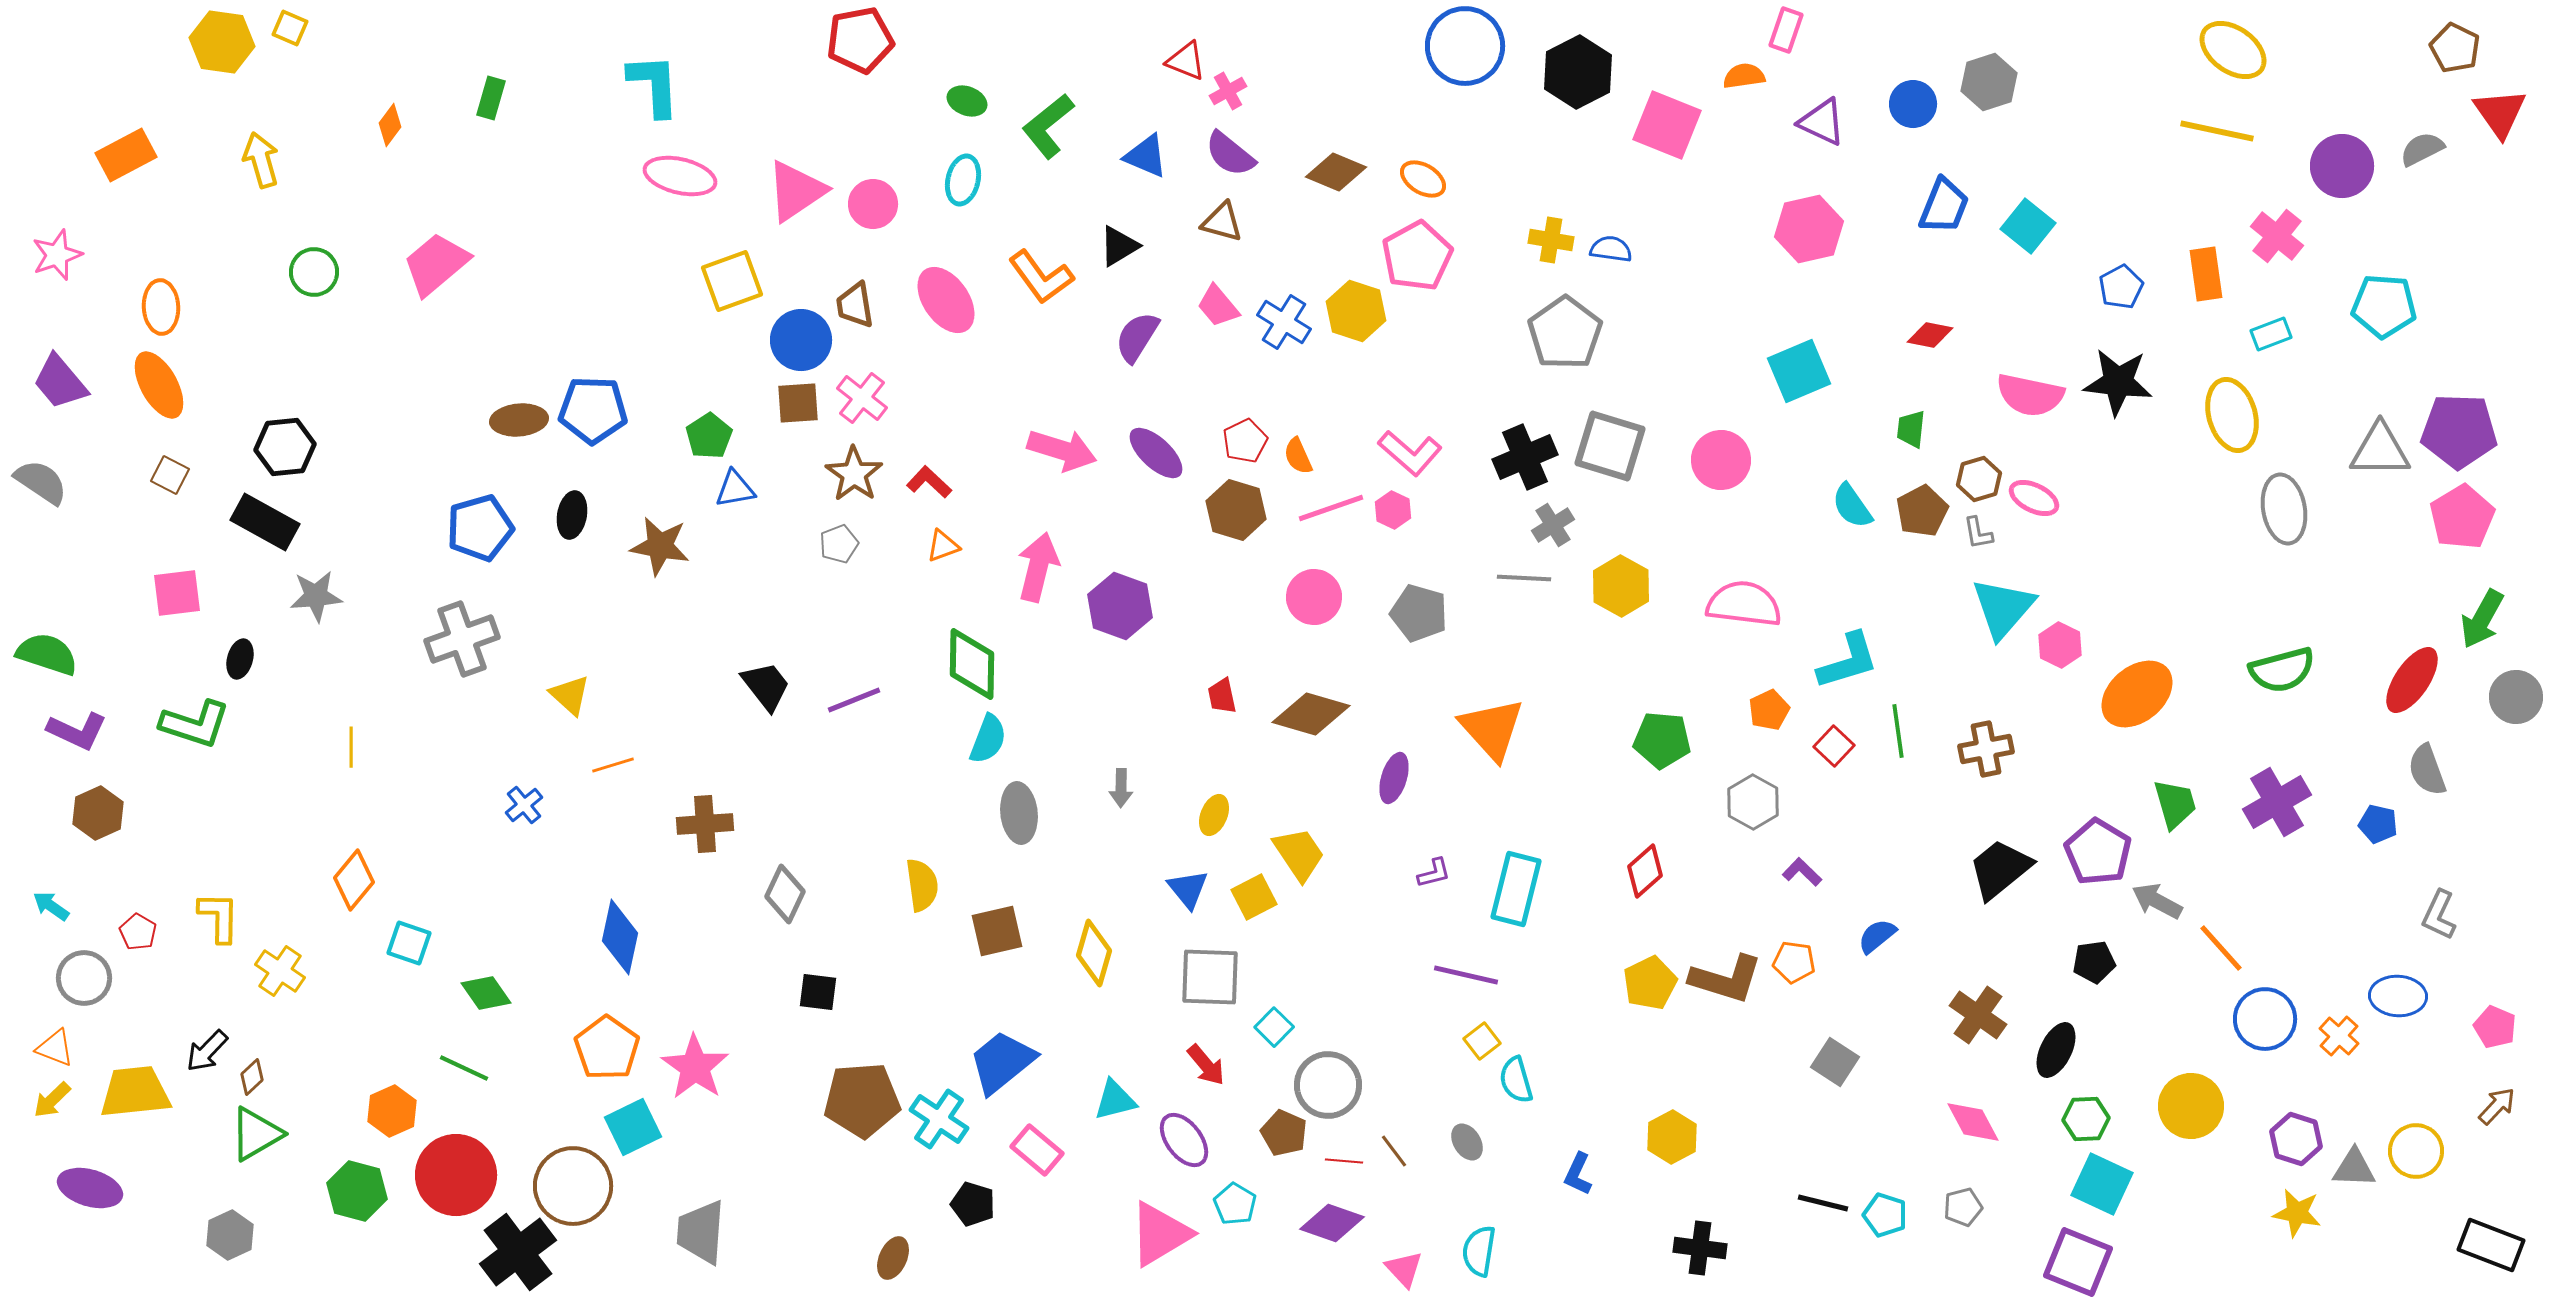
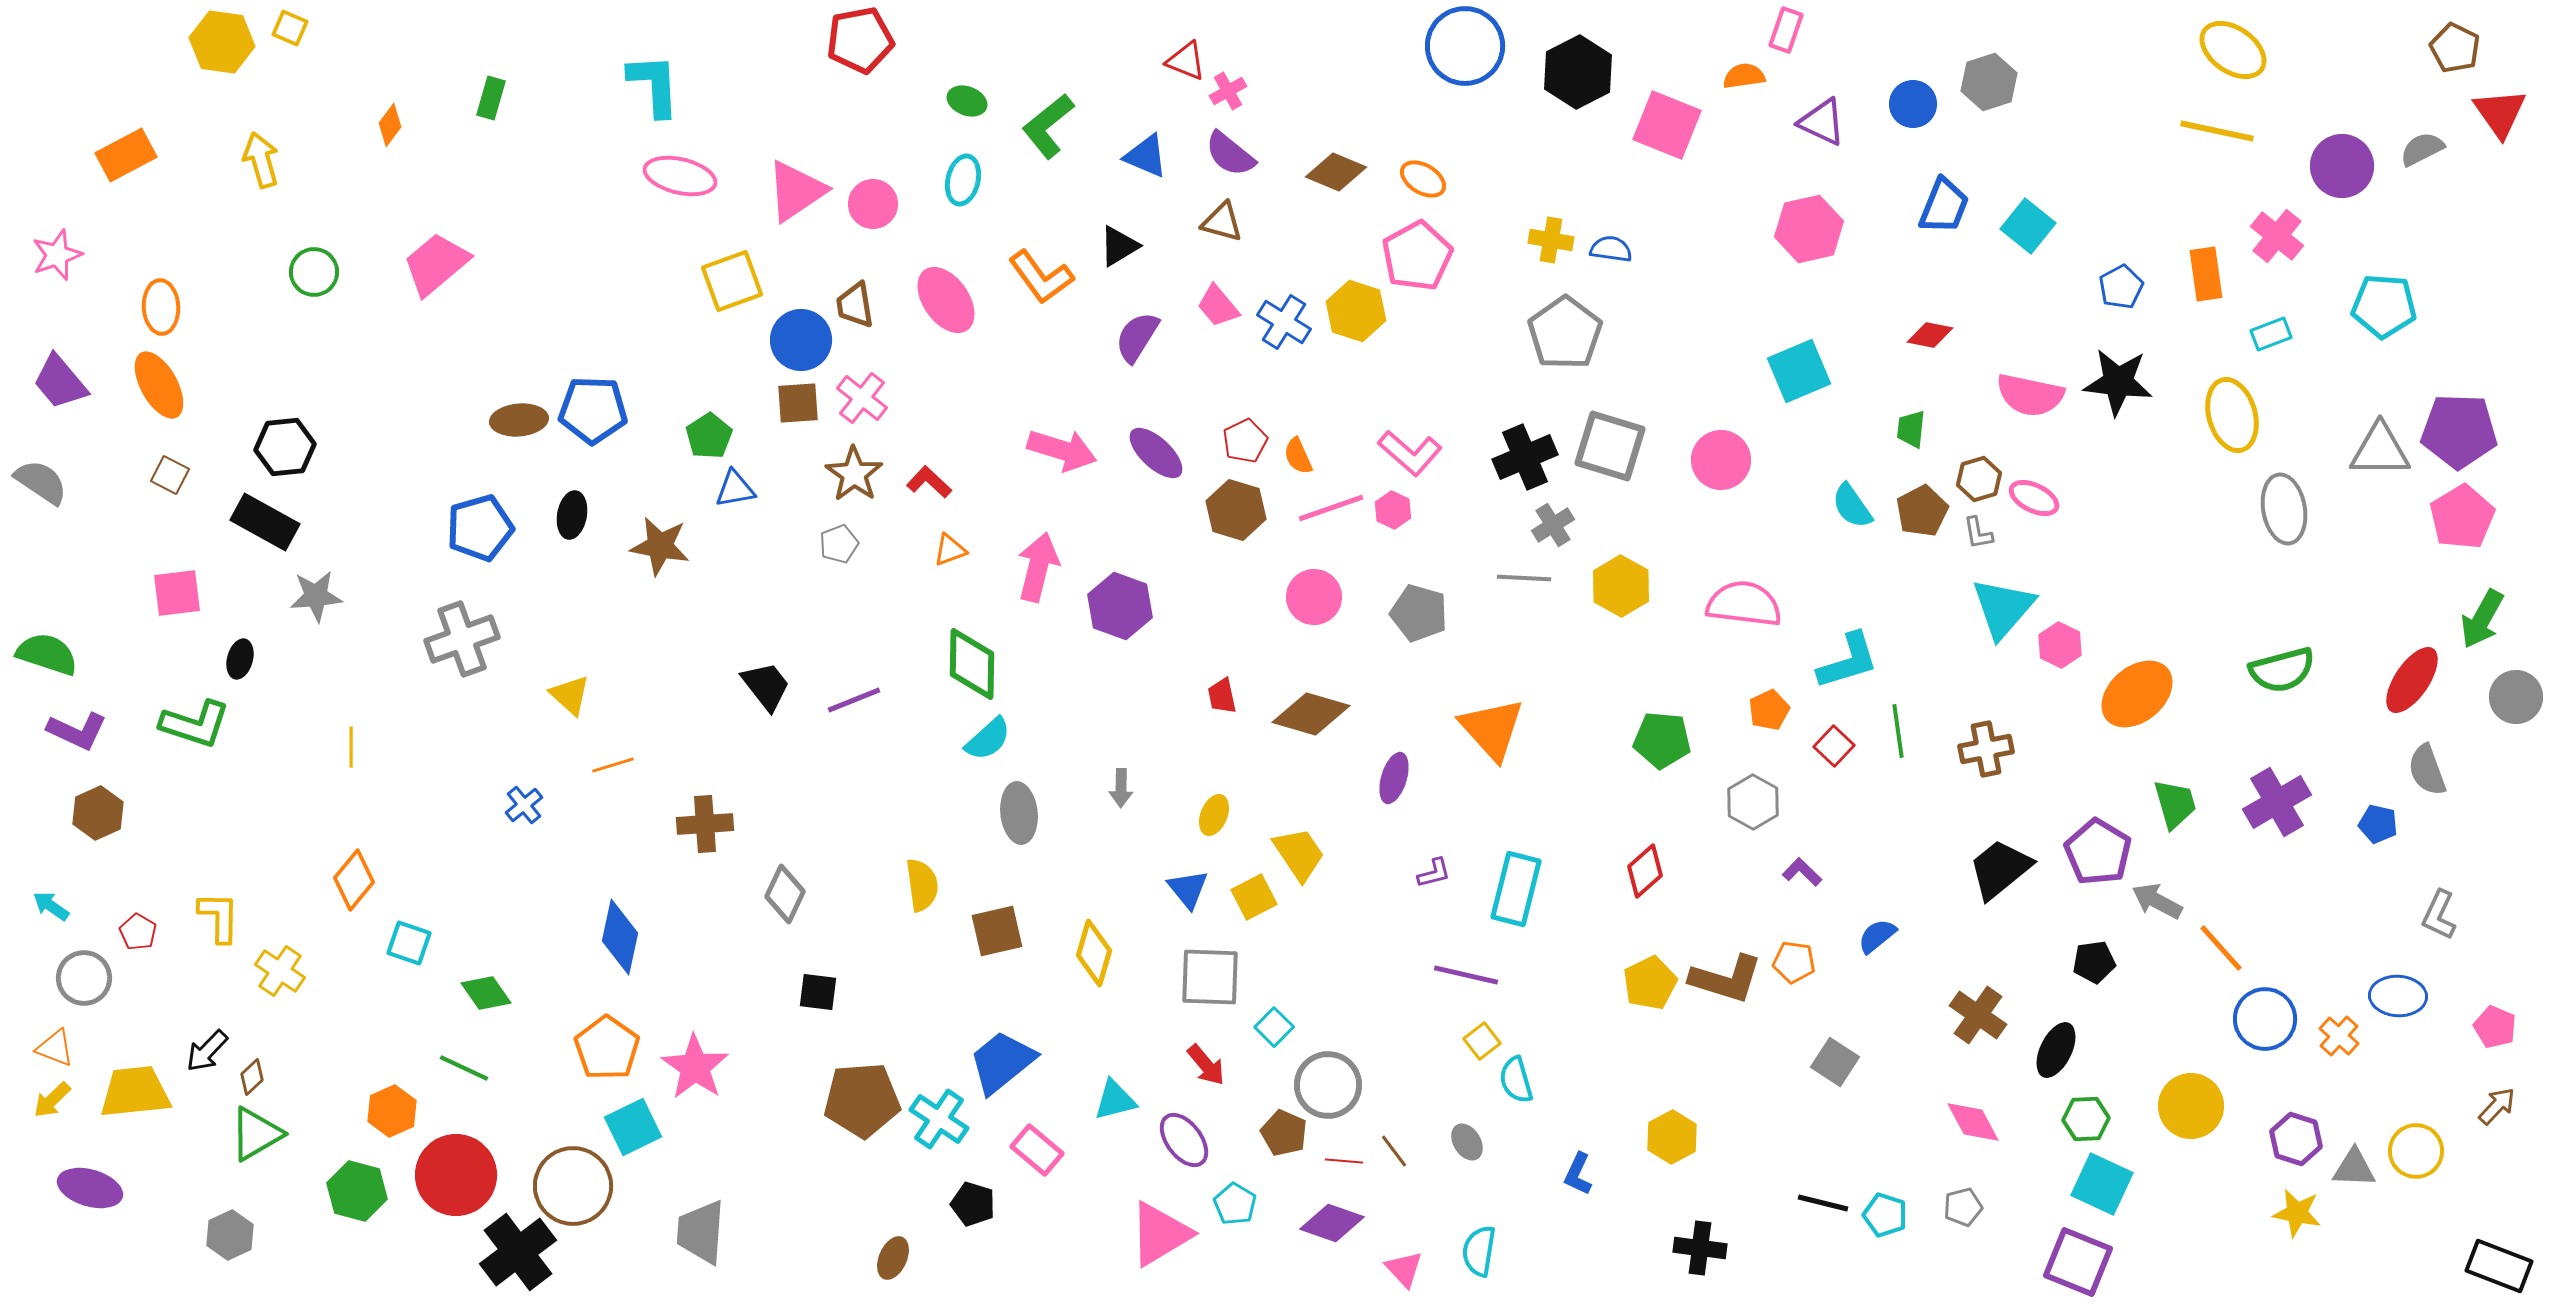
orange triangle at (943, 546): moved 7 px right, 4 px down
cyan semicircle at (988, 739): rotated 27 degrees clockwise
black rectangle at (2491, 1245): moved 8 px right, 21 px down
